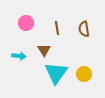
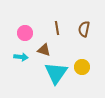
pink circle: moved 1 px left, 10 px down
brown semicircle: rotated 21 degrees clockwise
brown triangle: rotated 40 degrees counterclockwise
cyan arrow: moved 2 px right, 1 px down
yellow circle: moved 2 px left, 7 px up
